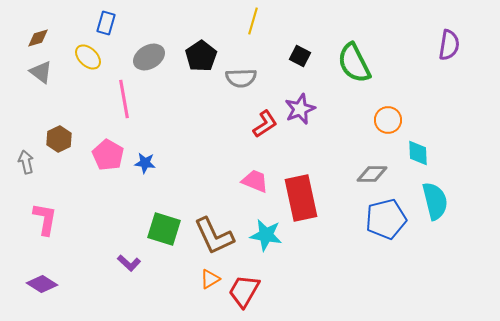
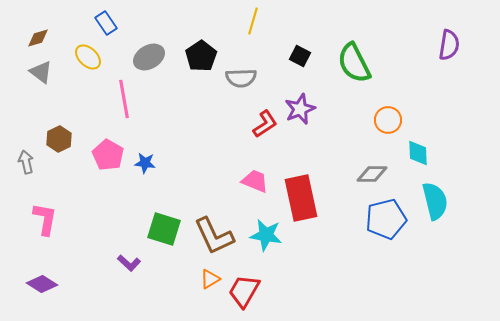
blue rectangle: rotated 50 degrees counterclockwise
